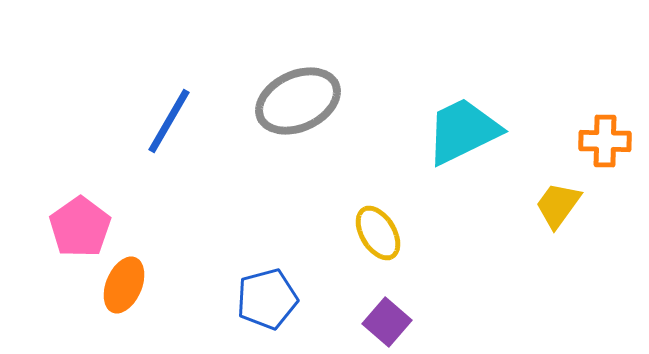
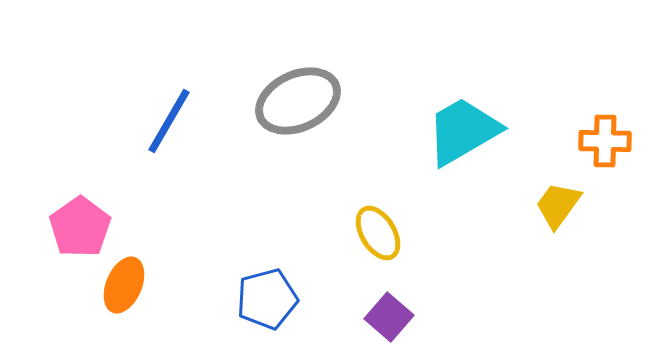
cyan trapezoid: rotated 4 degrees counterclockwise
purple square: moved 2 px right, 5 px up
